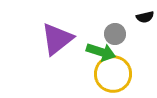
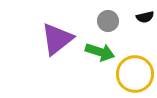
gray circle: moved 7 px left, 13 px up
green arrow: moved 1 px left
yellow circle: moved 22 px right
